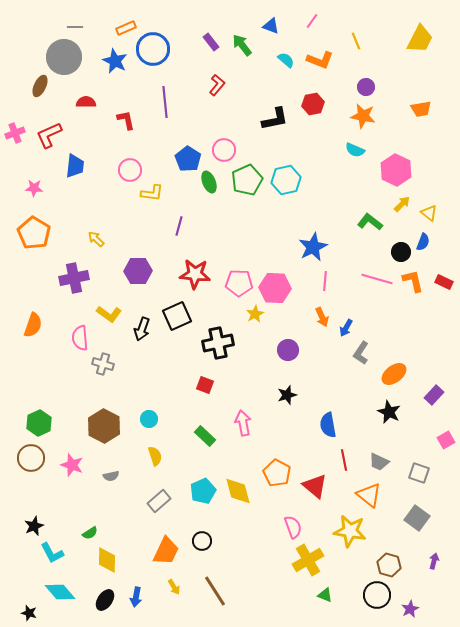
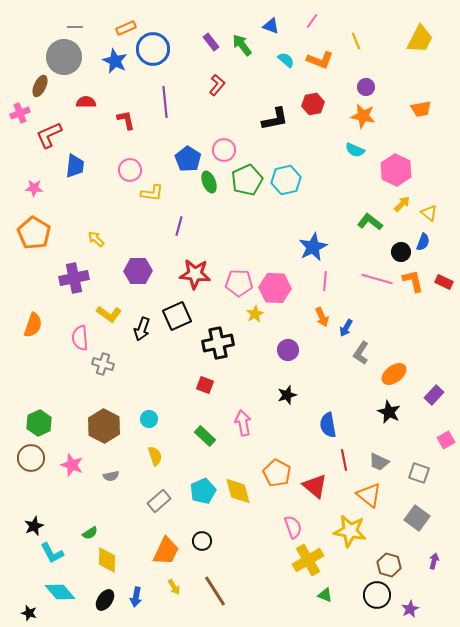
pink cross at (15, 133): moved 5 px right, 20 px up
